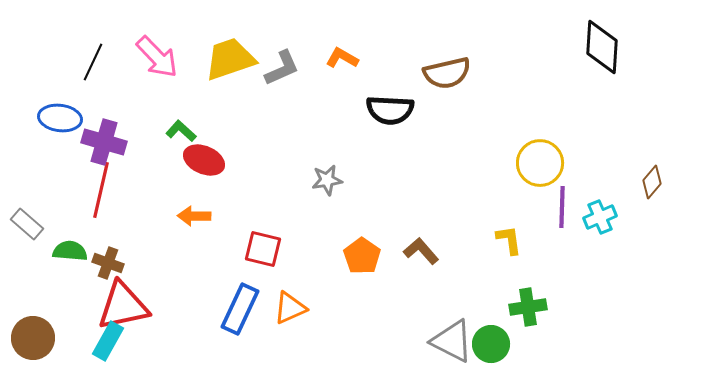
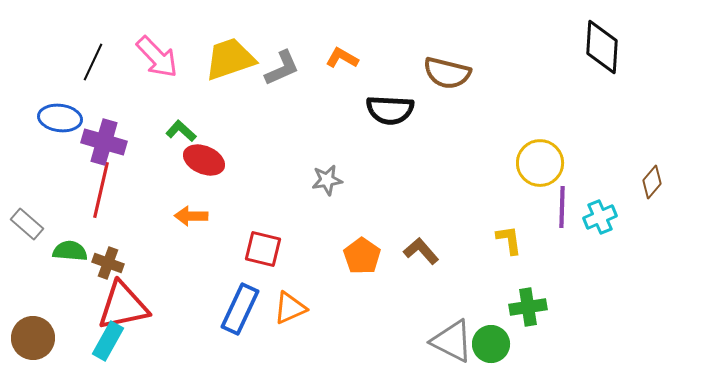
brown semicircle: rotated 27 degrees clockwise
orange arrow: moved 3 px left
